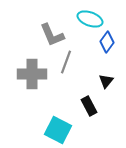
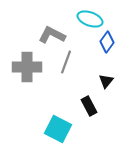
gray L-shape: rotated 140 degrees clockwise
gray cross: moved 5 px left, 7 px up
cyan square: moved 1 px up
